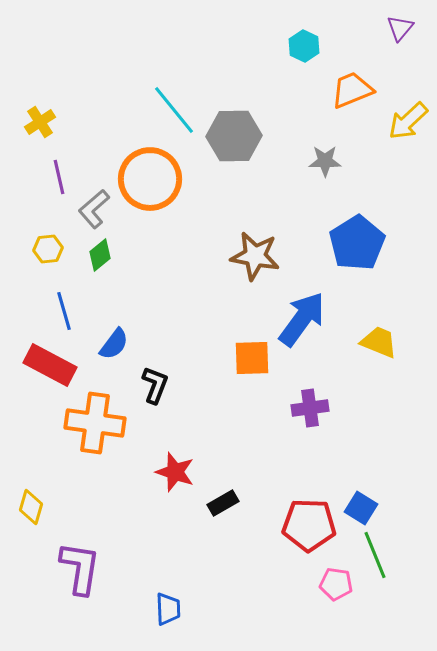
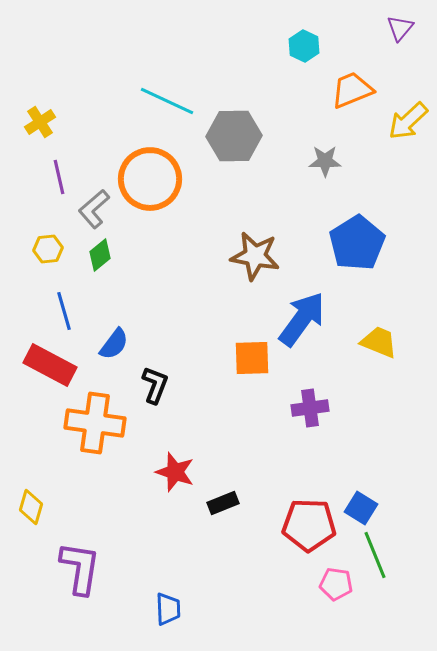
cyan line: moved 7 px left, 9 px up; rotated 26 degrees counterclockwise
black rectangle: rotated 8 degrees clockwise
